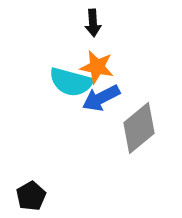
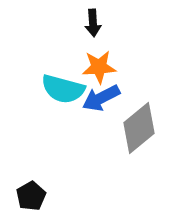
orange star: moved 2 px right; rotated 16 degrees counterclockwise
cyan semicircle: moved 8 px left, 7 px down
